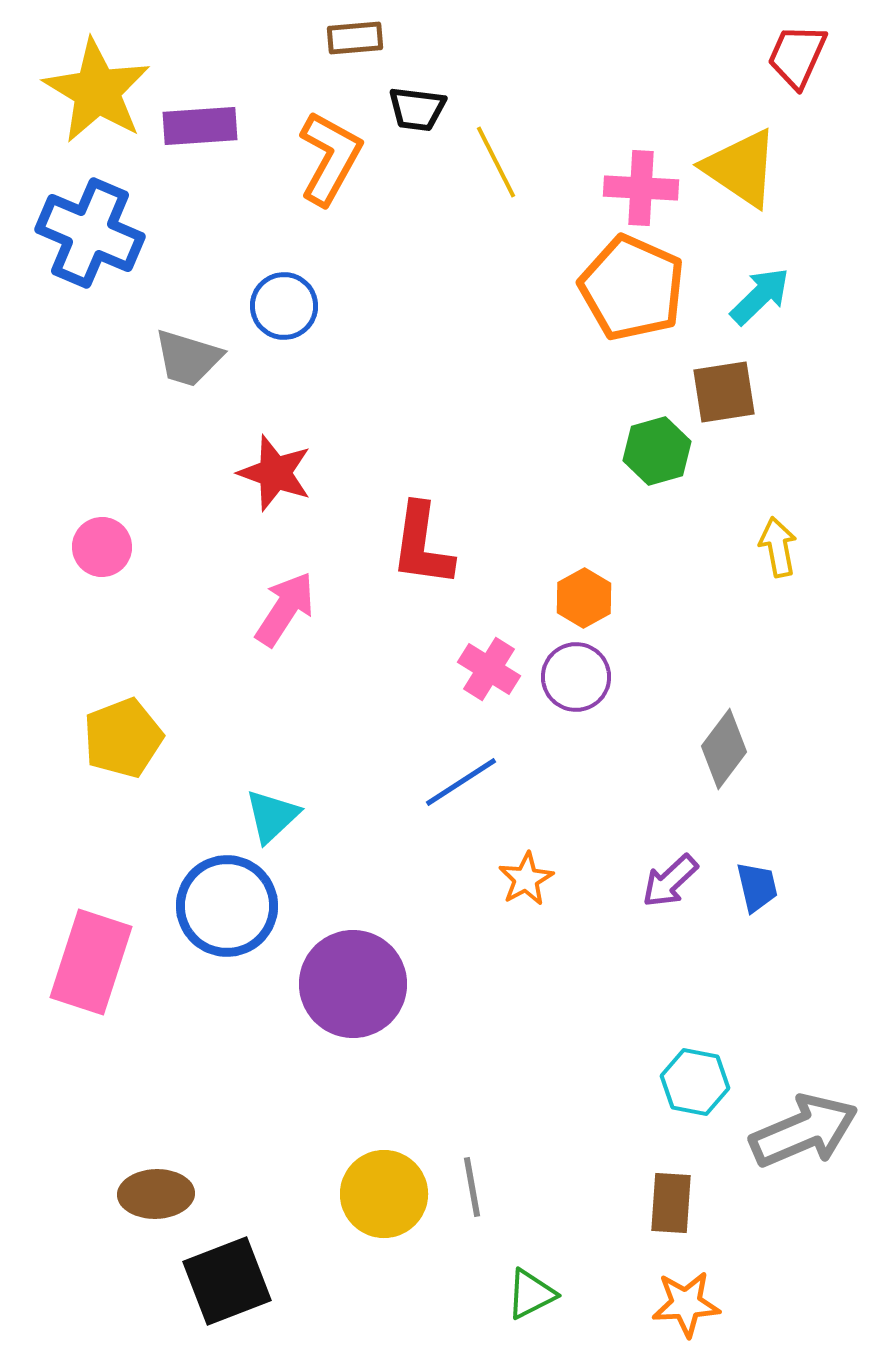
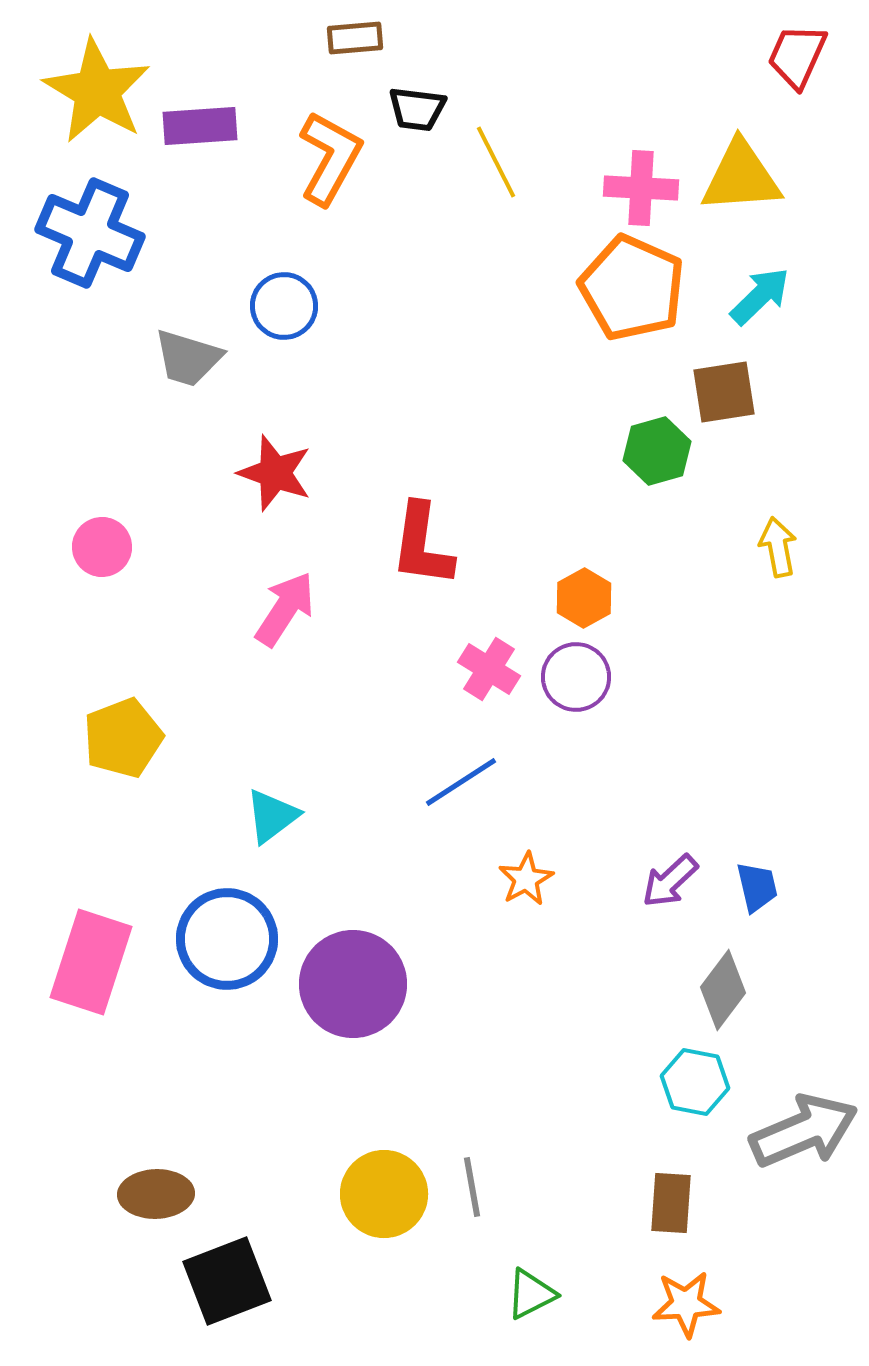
yellow triangle at (741, 168): moved 9 px down; rotated 38 degrees counterclockwise
gray diamond at (724, 749): moved 1 px left, 241 px down
cyan triangle at (272, 816): rotated 6 degrees clockwise
blue circle at (227, 906): moved 33 px down
